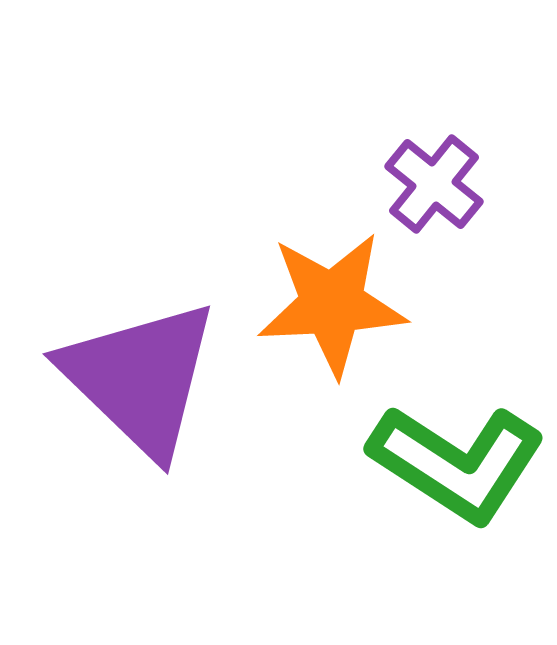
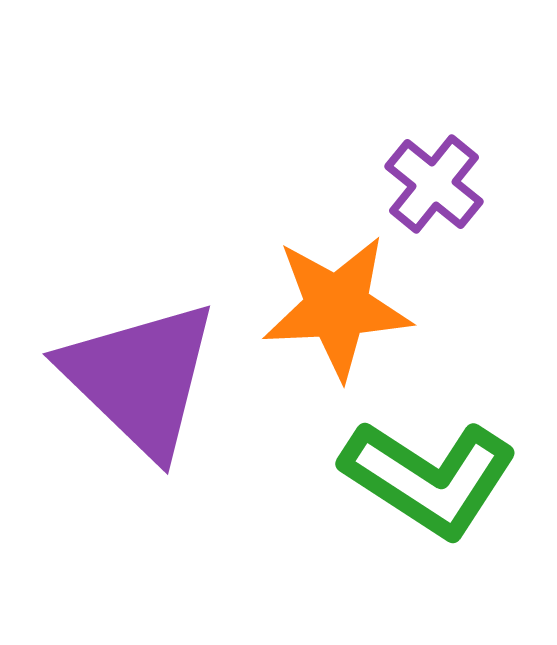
orange star: moved 5 px right, 3 px down
green L-shape: moved 28 px left, 15 px down
